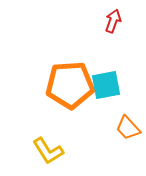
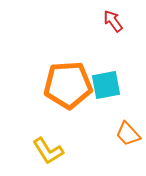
red arrow: rotated 55 degrees counterclockwise
orange pentagon: moved 2 px left
orange trapezoid: moved 6 px down
